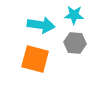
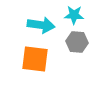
gray hexagon: moved 2 px right, 1 px up
orange square: rotated 8 degrees counterclockwise
